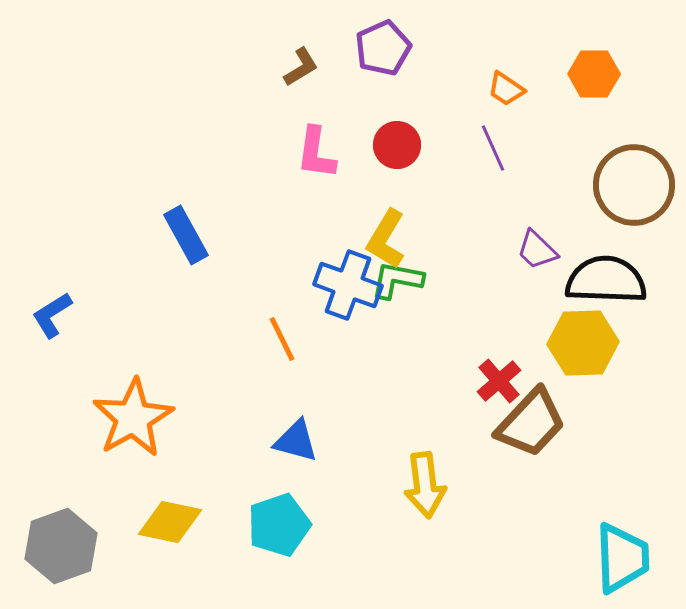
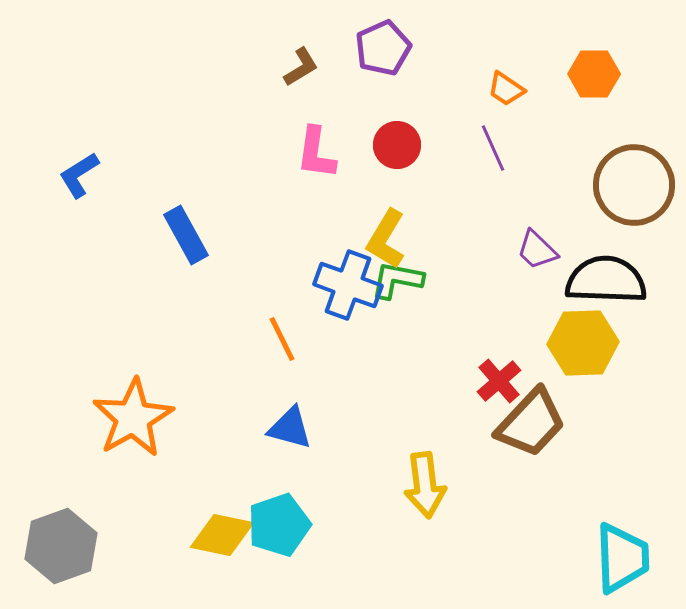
blue L-shape: moved 27 px right, 140 px up
blue triangle: moved 6 px left, 13 px up
yellow diamond: moved 52 px right, 13 px down
